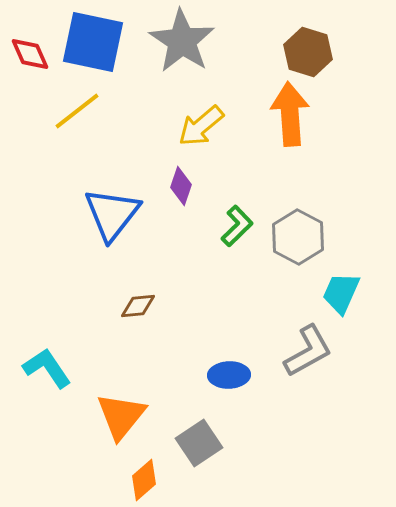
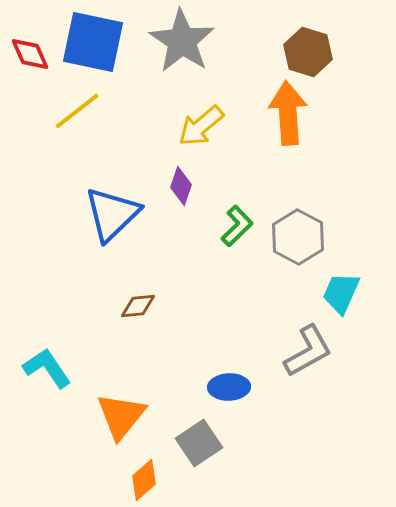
orange arrow: moved 2 px left, 1 px up
blue triangle: rotated 8 degrees clockwise
blue ellipse: moved 12 px down
